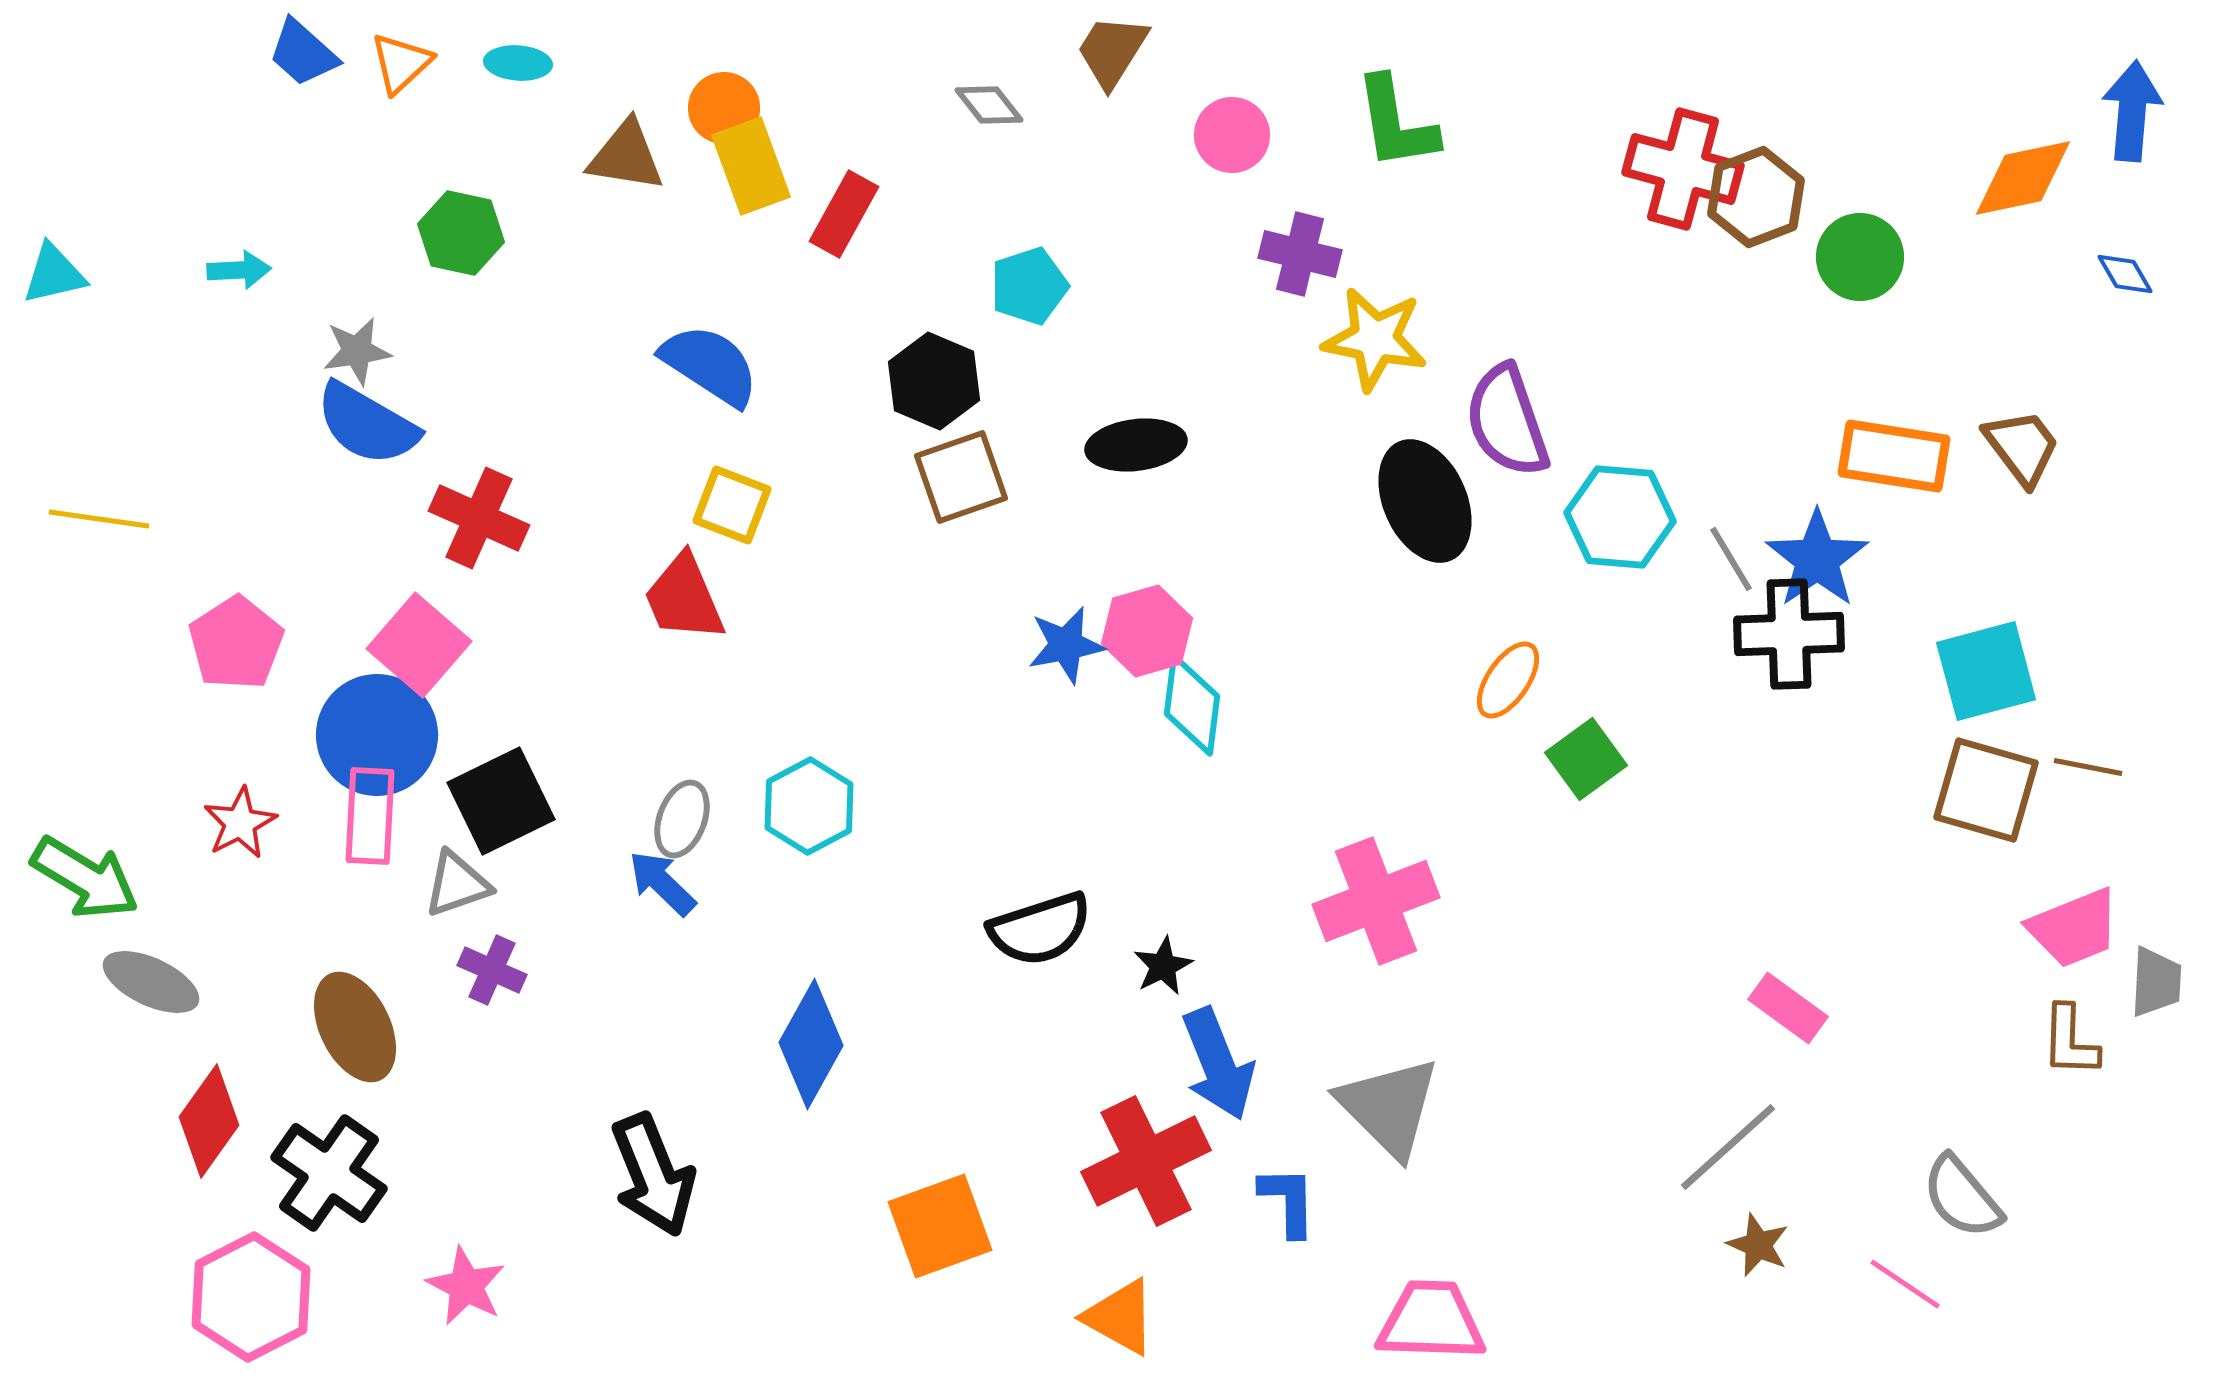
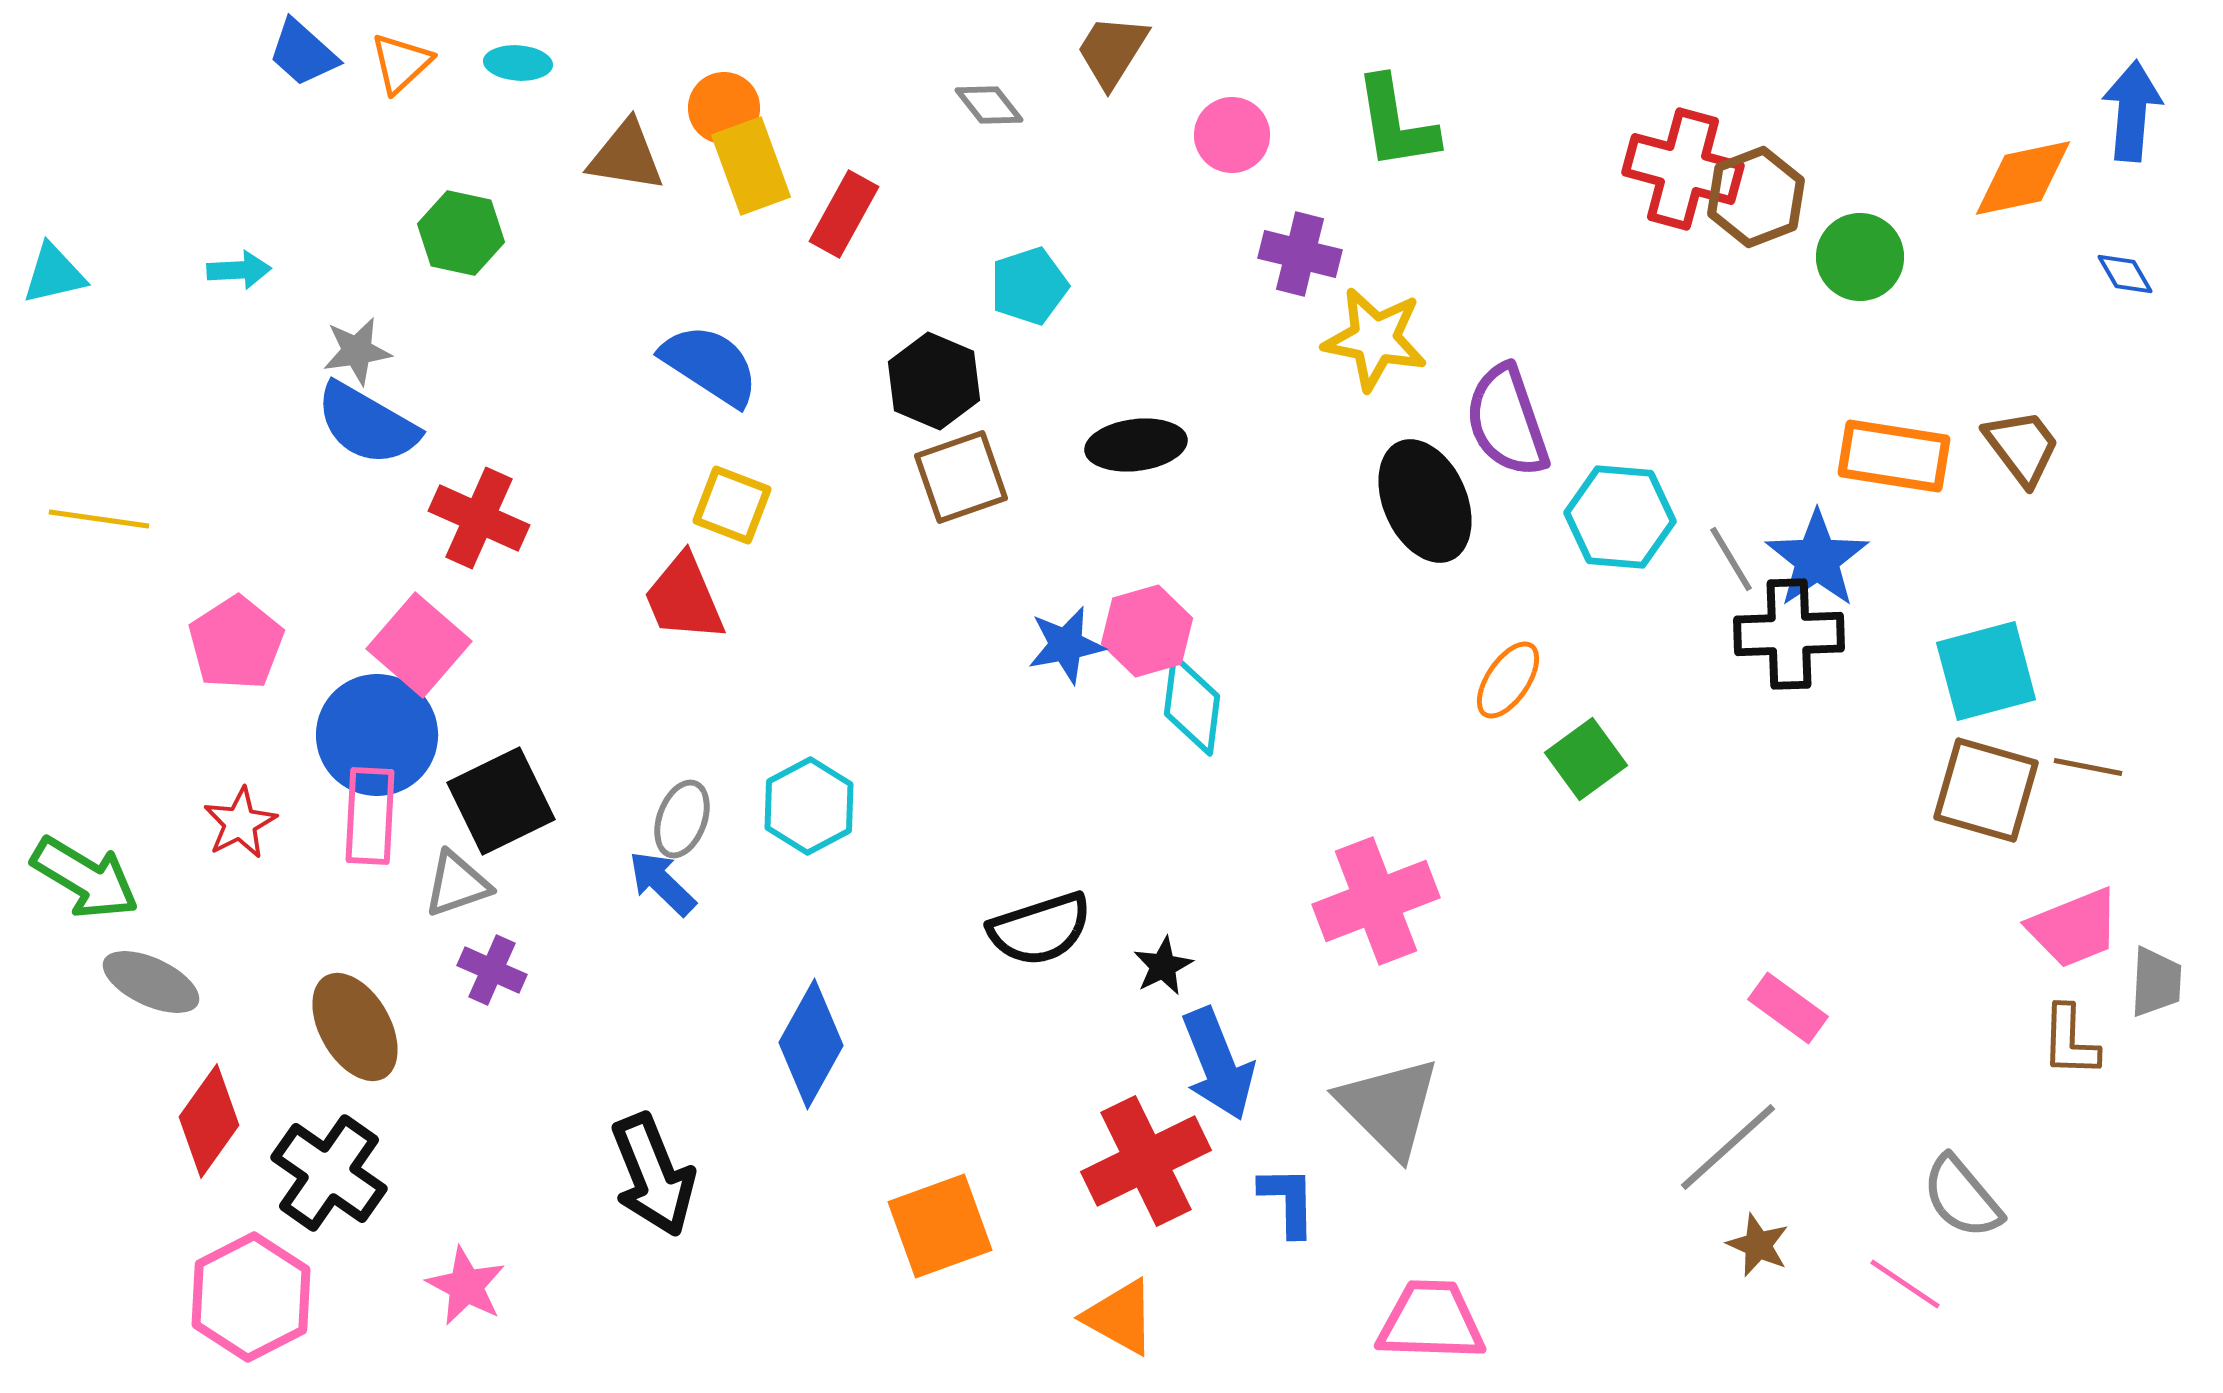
brown ellipse at (355, 1027): rotated 4 degrees counterclockwise
